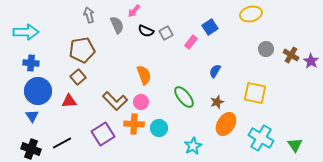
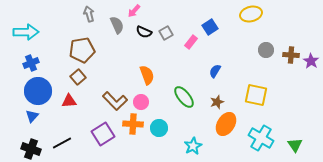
gray arrow: moved 1 px up
black semicircle: moved 2 px left, 1 px down
gray circle: moved 1 px down
brown cross: rotated 28 degrees counterclockwise
blue cross: rotated 28 degrees counterclockwise
orange semicircle: moved 3 px right
yellow square: moved 1 px right, 2 px down
blue triangle: rotated 16 degrees clockwise
orange cross: moved 1 px left
